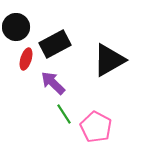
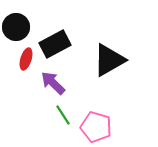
green line: moved 1 px left, 1 px down
pink pentagon: rotated 12 degrees counterclockwise
